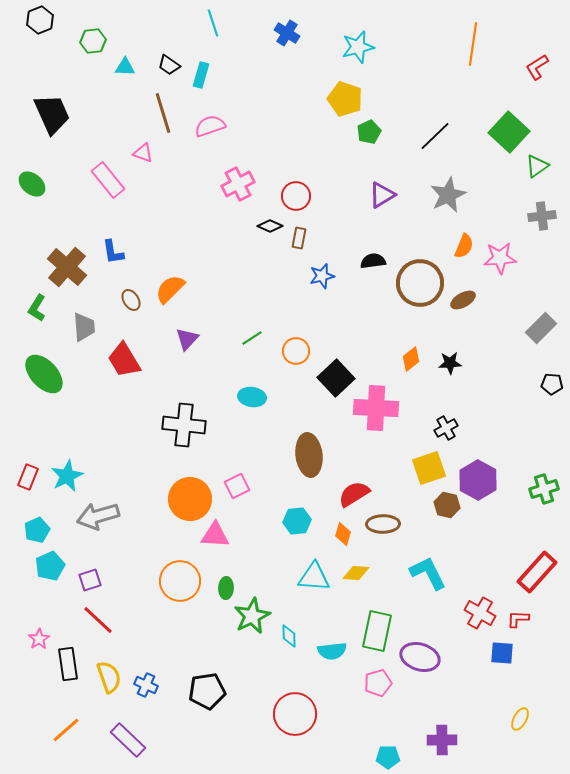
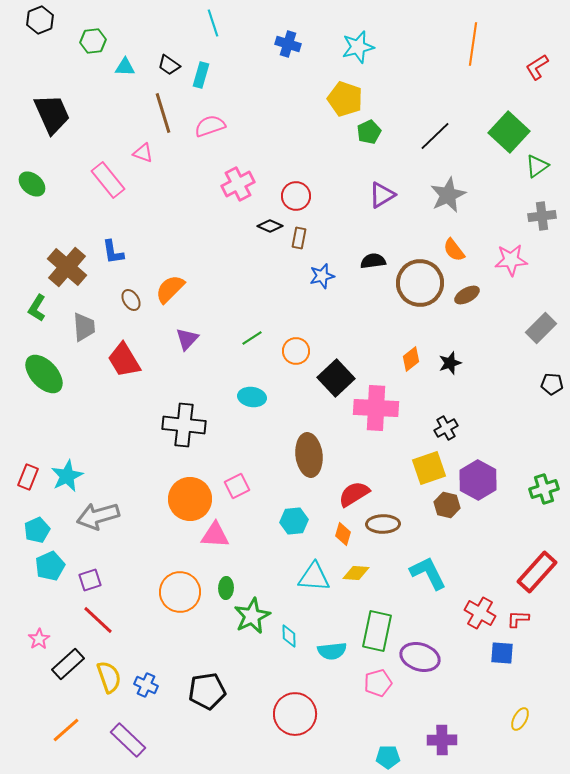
blue cross at (287, 33): moved 1 px right, 11 px down; rotated 15 degrees counterclockwise
orange semicircle at (464, 246): moved 10 px left, 4 px down; rotated 120 degrees clockwise
pink star at (500, 258): moved 11 px right, 2 px down
brown ellipse at (463, 300): moved 4 px right, 5 px up
black star at (450, 363): rotated 15 degrees counterclockwise
cyan hexagon at (297, 521): moved 3 px left
orange circle at (180, 581): moved 11 px down
black rectangle at (68, 664): rotated 56 degrees clockwise
